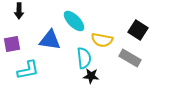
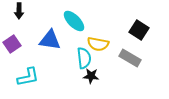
black square: moved 1 px right
yellow semicircle: moved 4 px left, 4 px down
purple square: rotated 24 degrees counterclockwise
cyan L-shape: moved 7 px down
